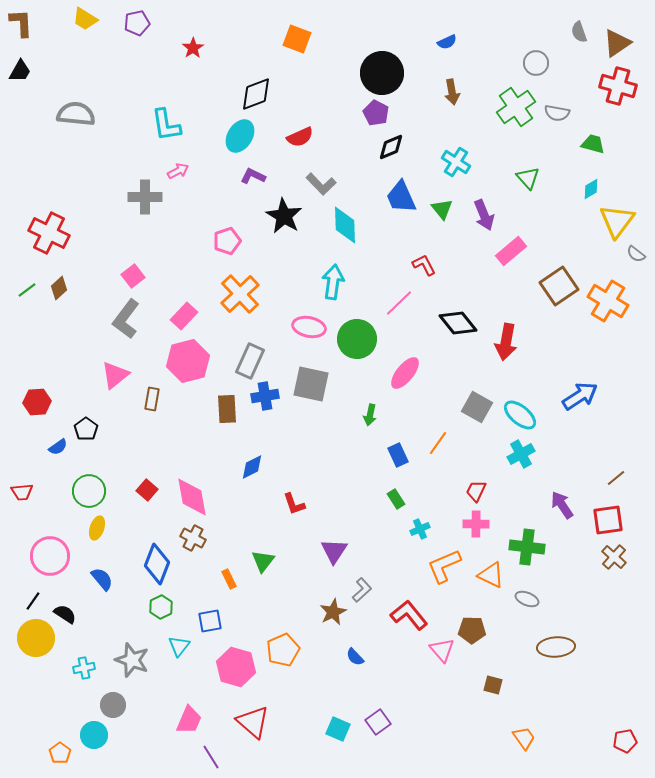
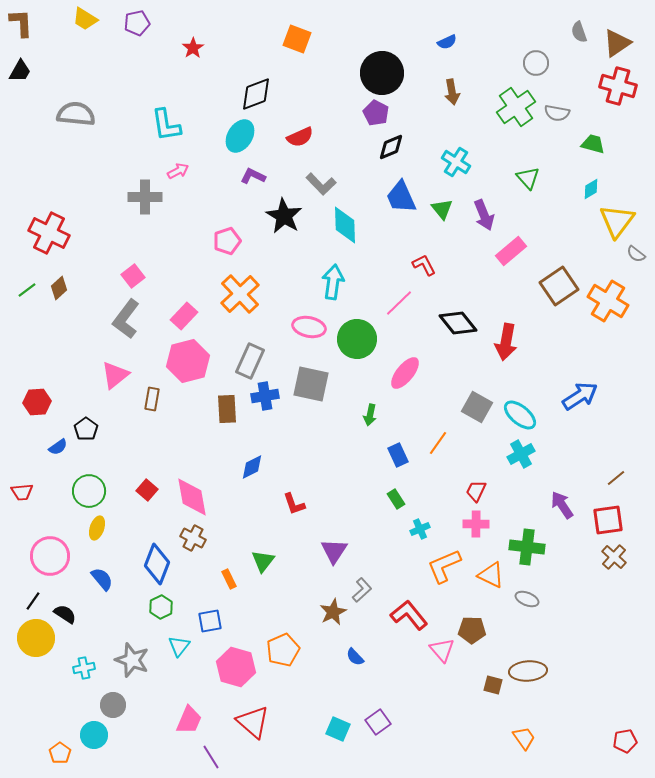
brown ellipse at (556, 647): moved 28 px left, 24 px down
